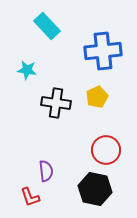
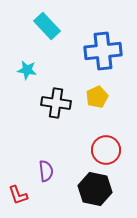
red L-shape: moved 12 px left, 2 px up
